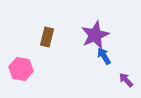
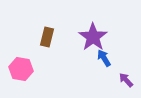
purple star: moved 2 px left, 2 px down; rotated 12 degrees counterclockwise
blue arrow: moved 2 px down
